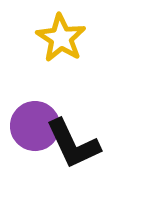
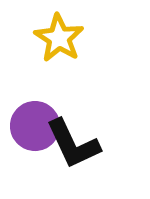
yellow star: moved 2 px left
